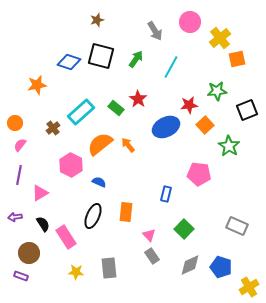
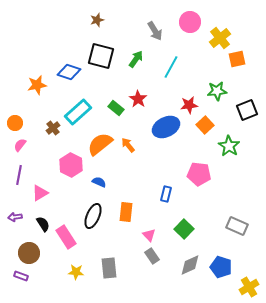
blue diamond at (69, 62): moved 10 px down
cyan rectangle at (81, 112): moved 3 px left
